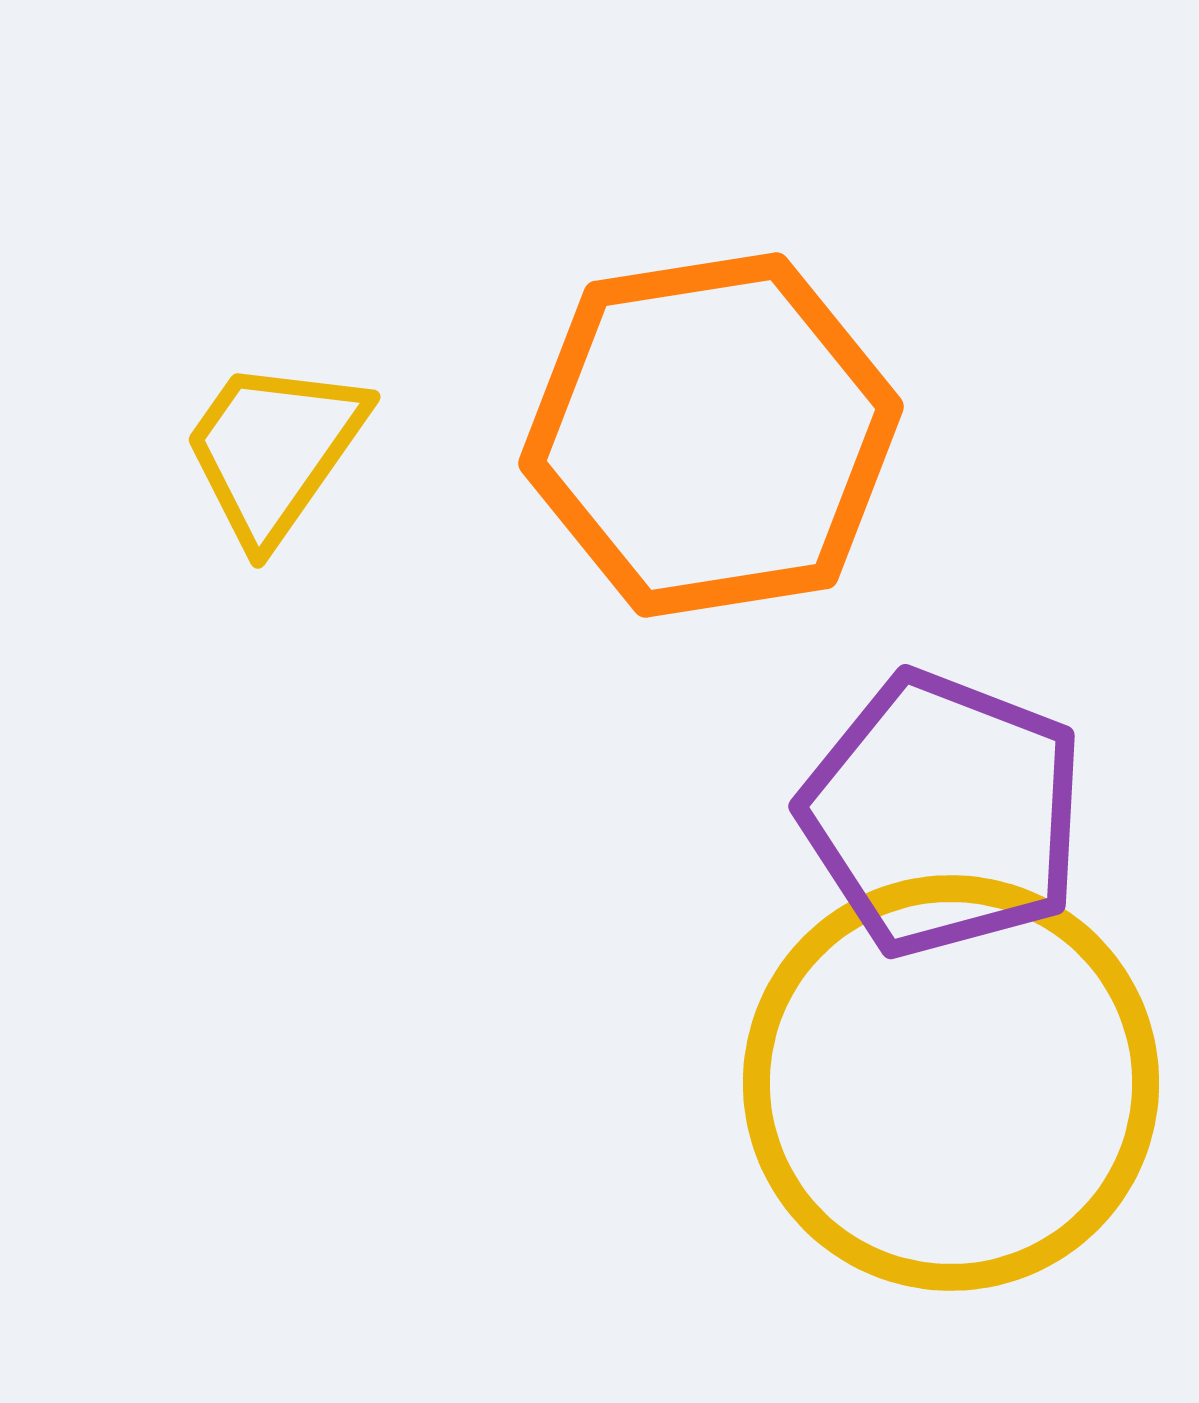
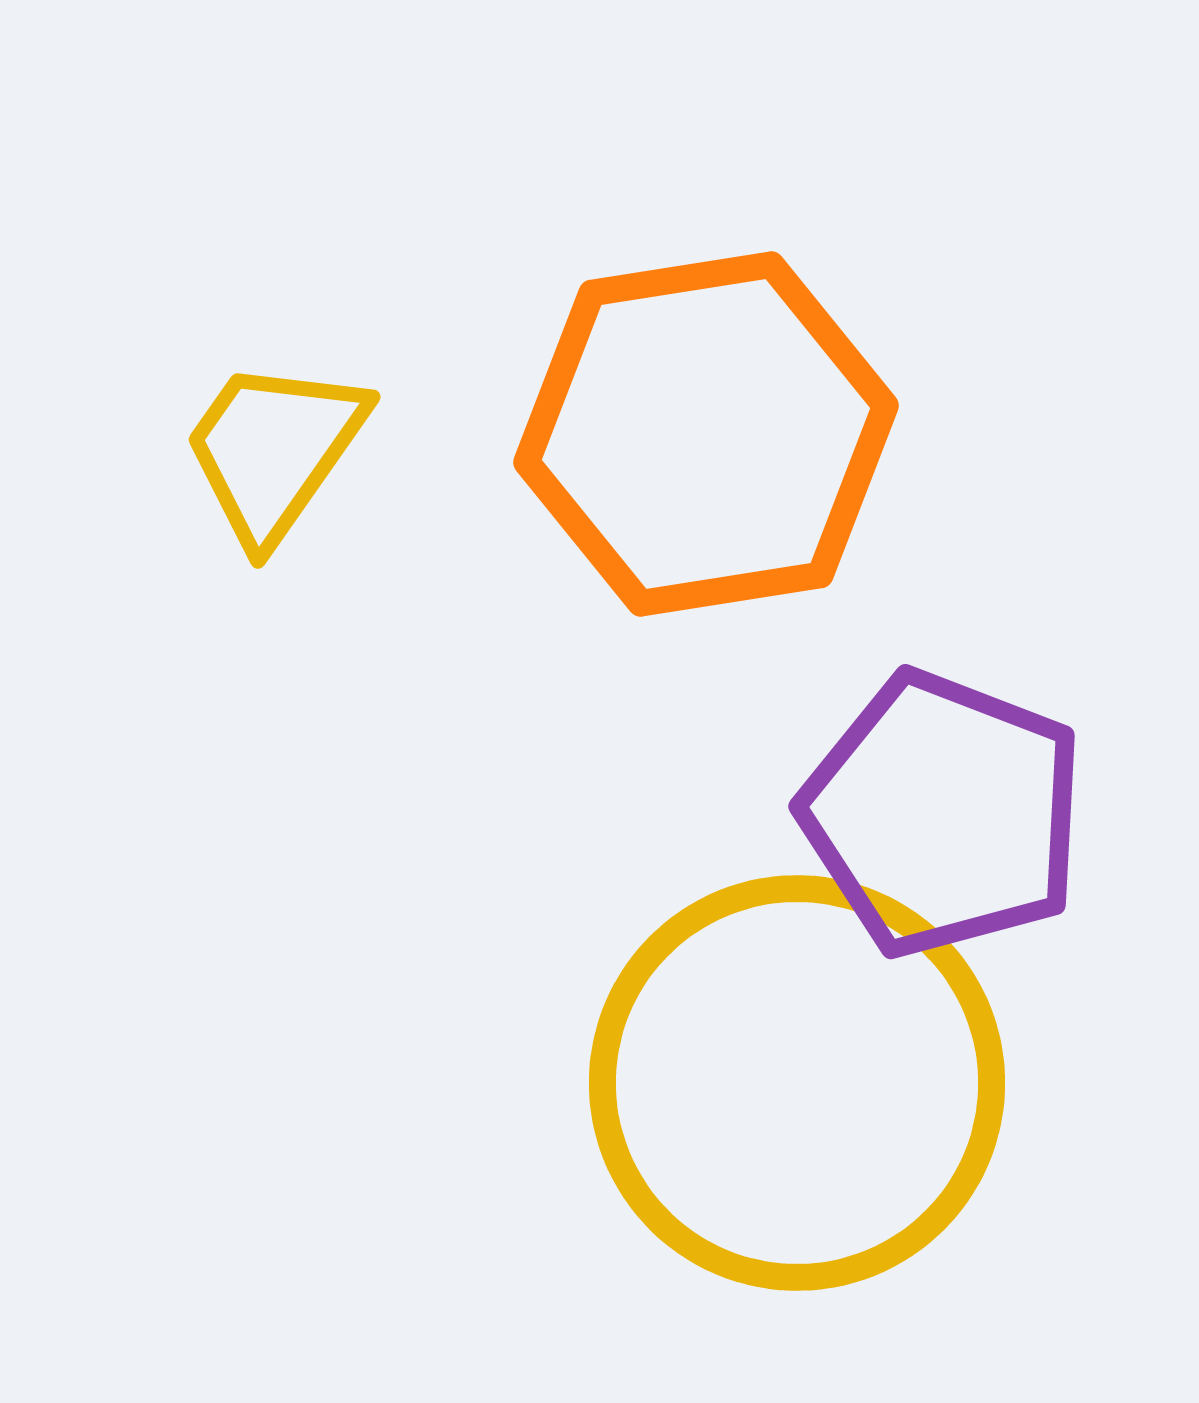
orange hexagon: moved 5 px left, 1 px up
yellow circle: moved 154 px left
